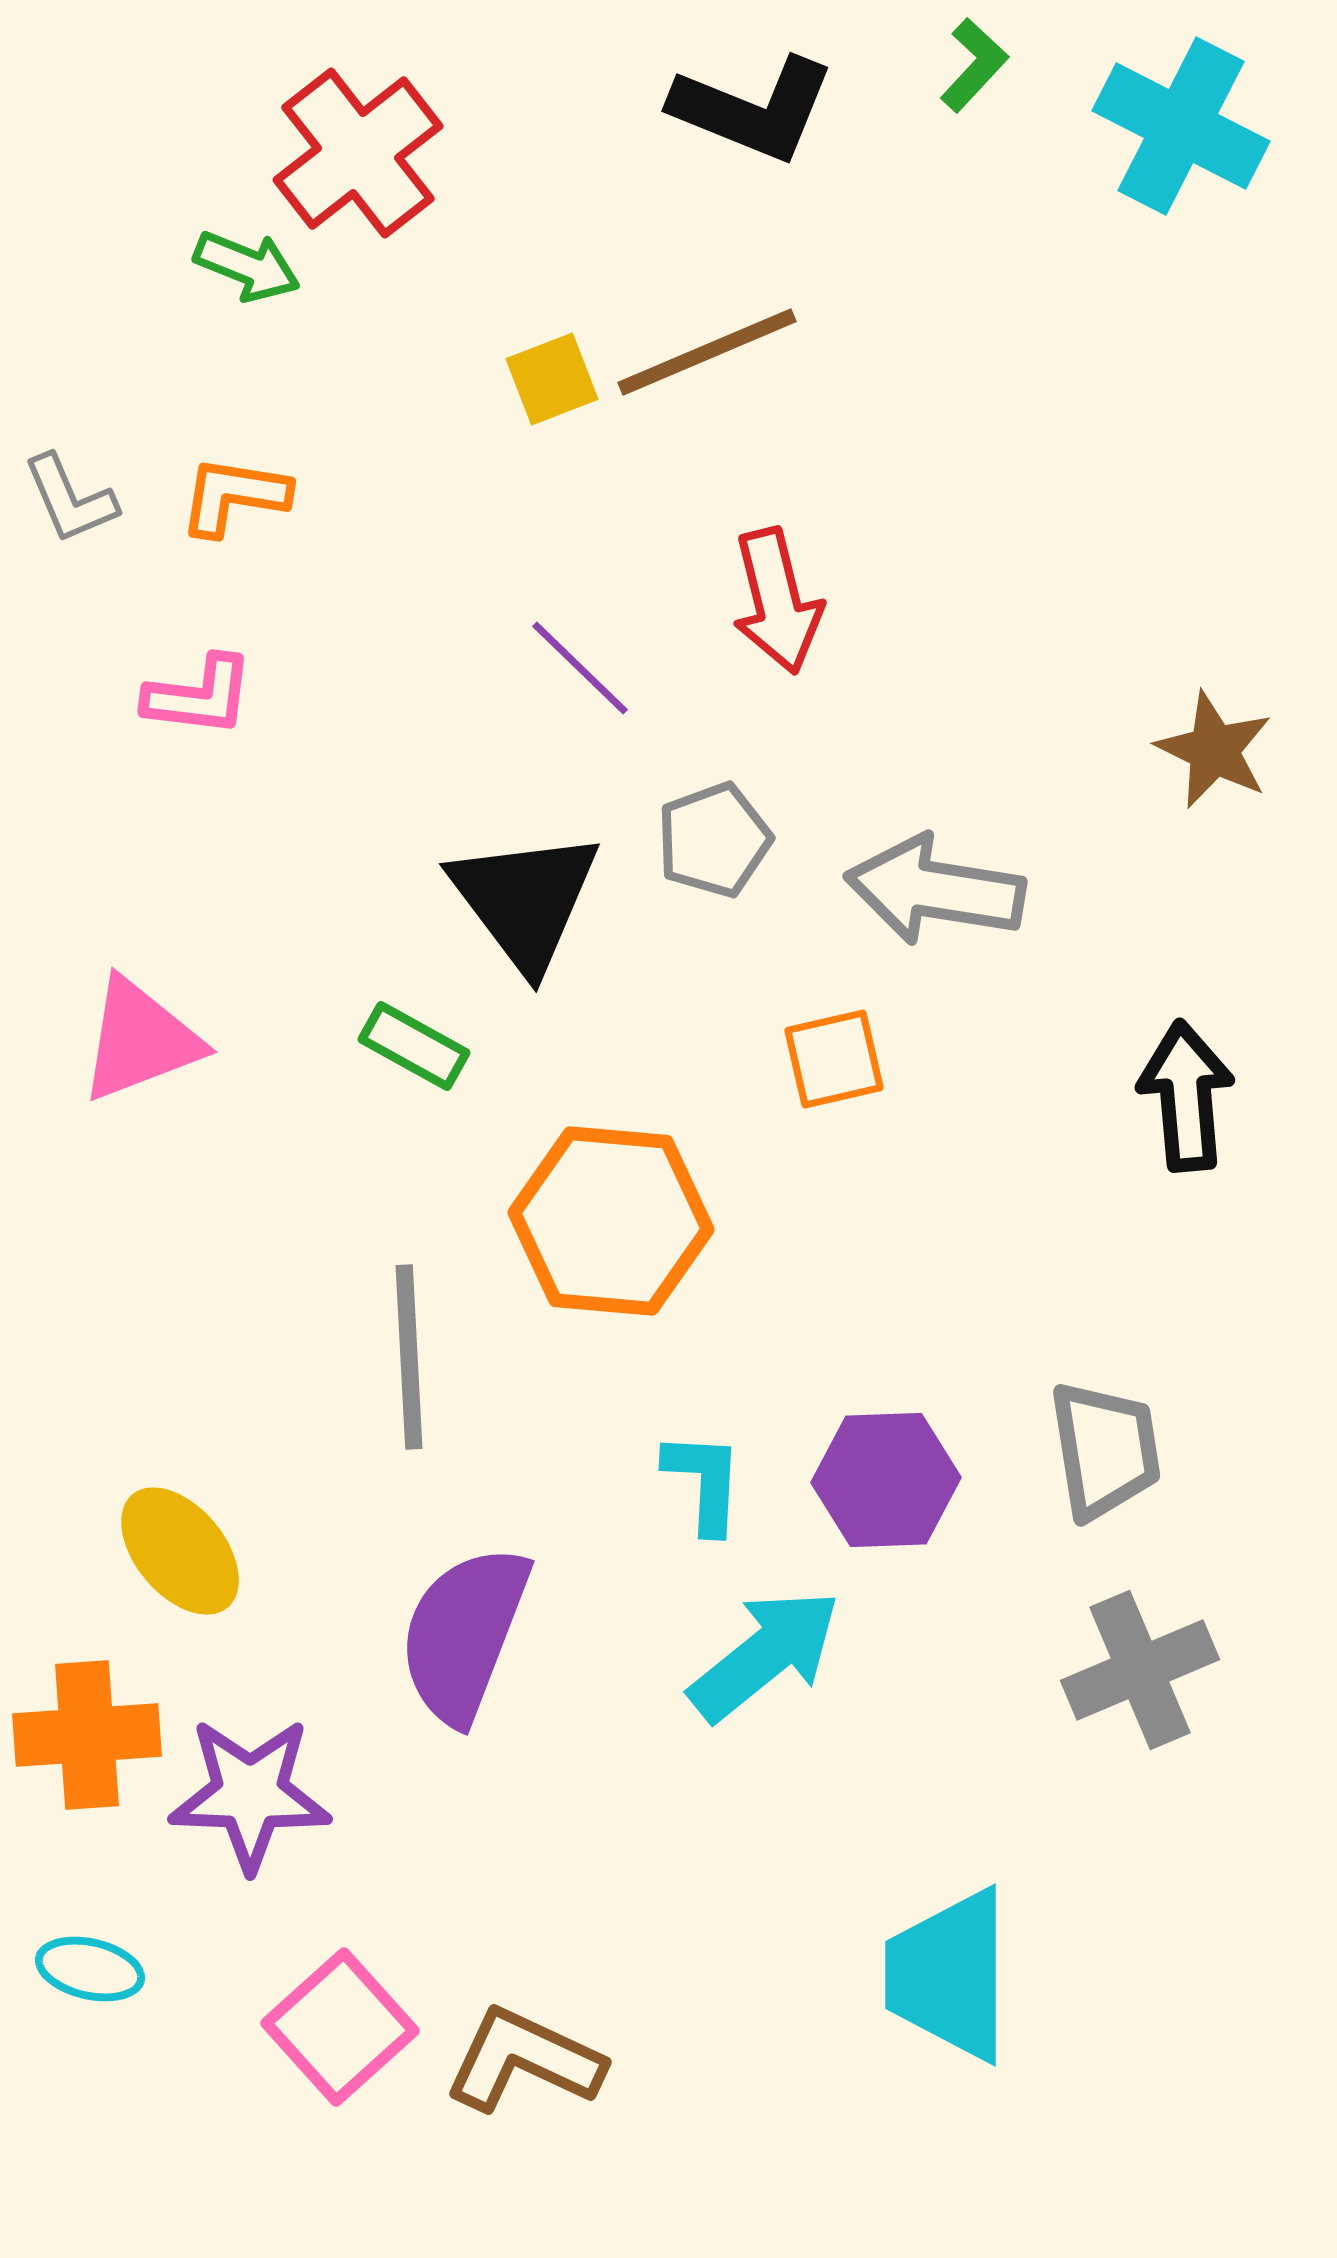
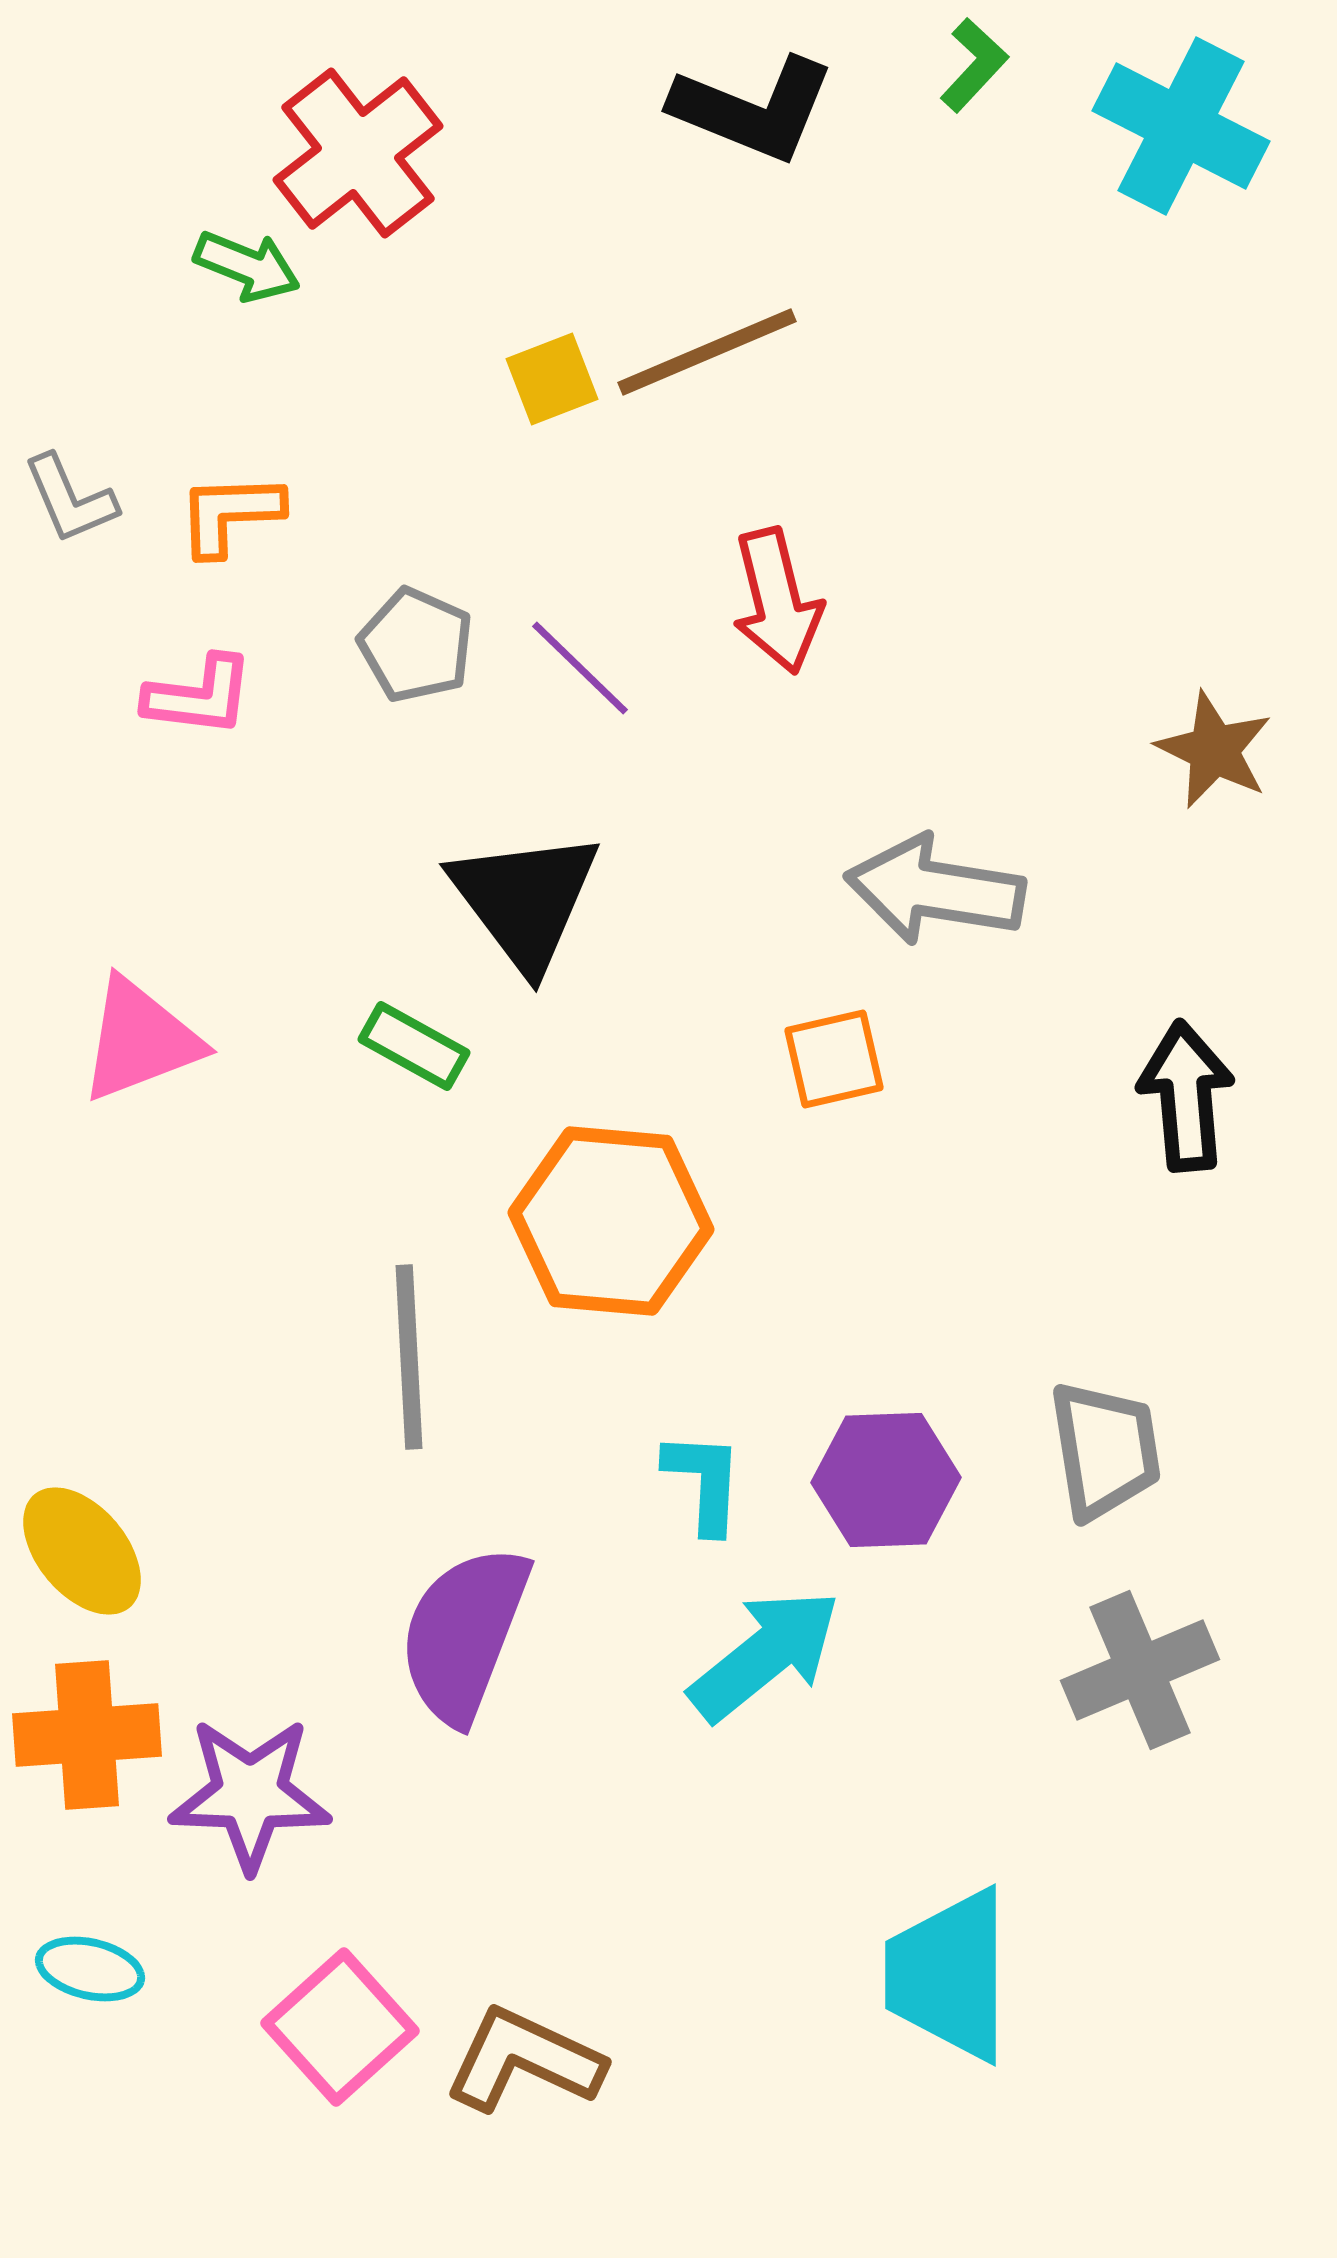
orange L-shape: moved 4 px left, 18 px down; rotated 11 degrees counterclockwise
gray pentagon: moved 298 px left, 195 px up; rotated 28 degrees counterclockwise
yellow ellipse: moved 98 px left
